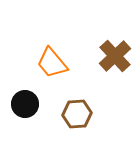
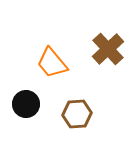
brown cross: moved 7 px left, 7 px up
black circle: moved 1 px right
